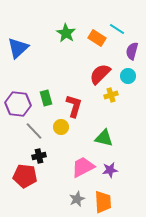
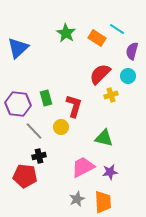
purple star: moved 2 px down
